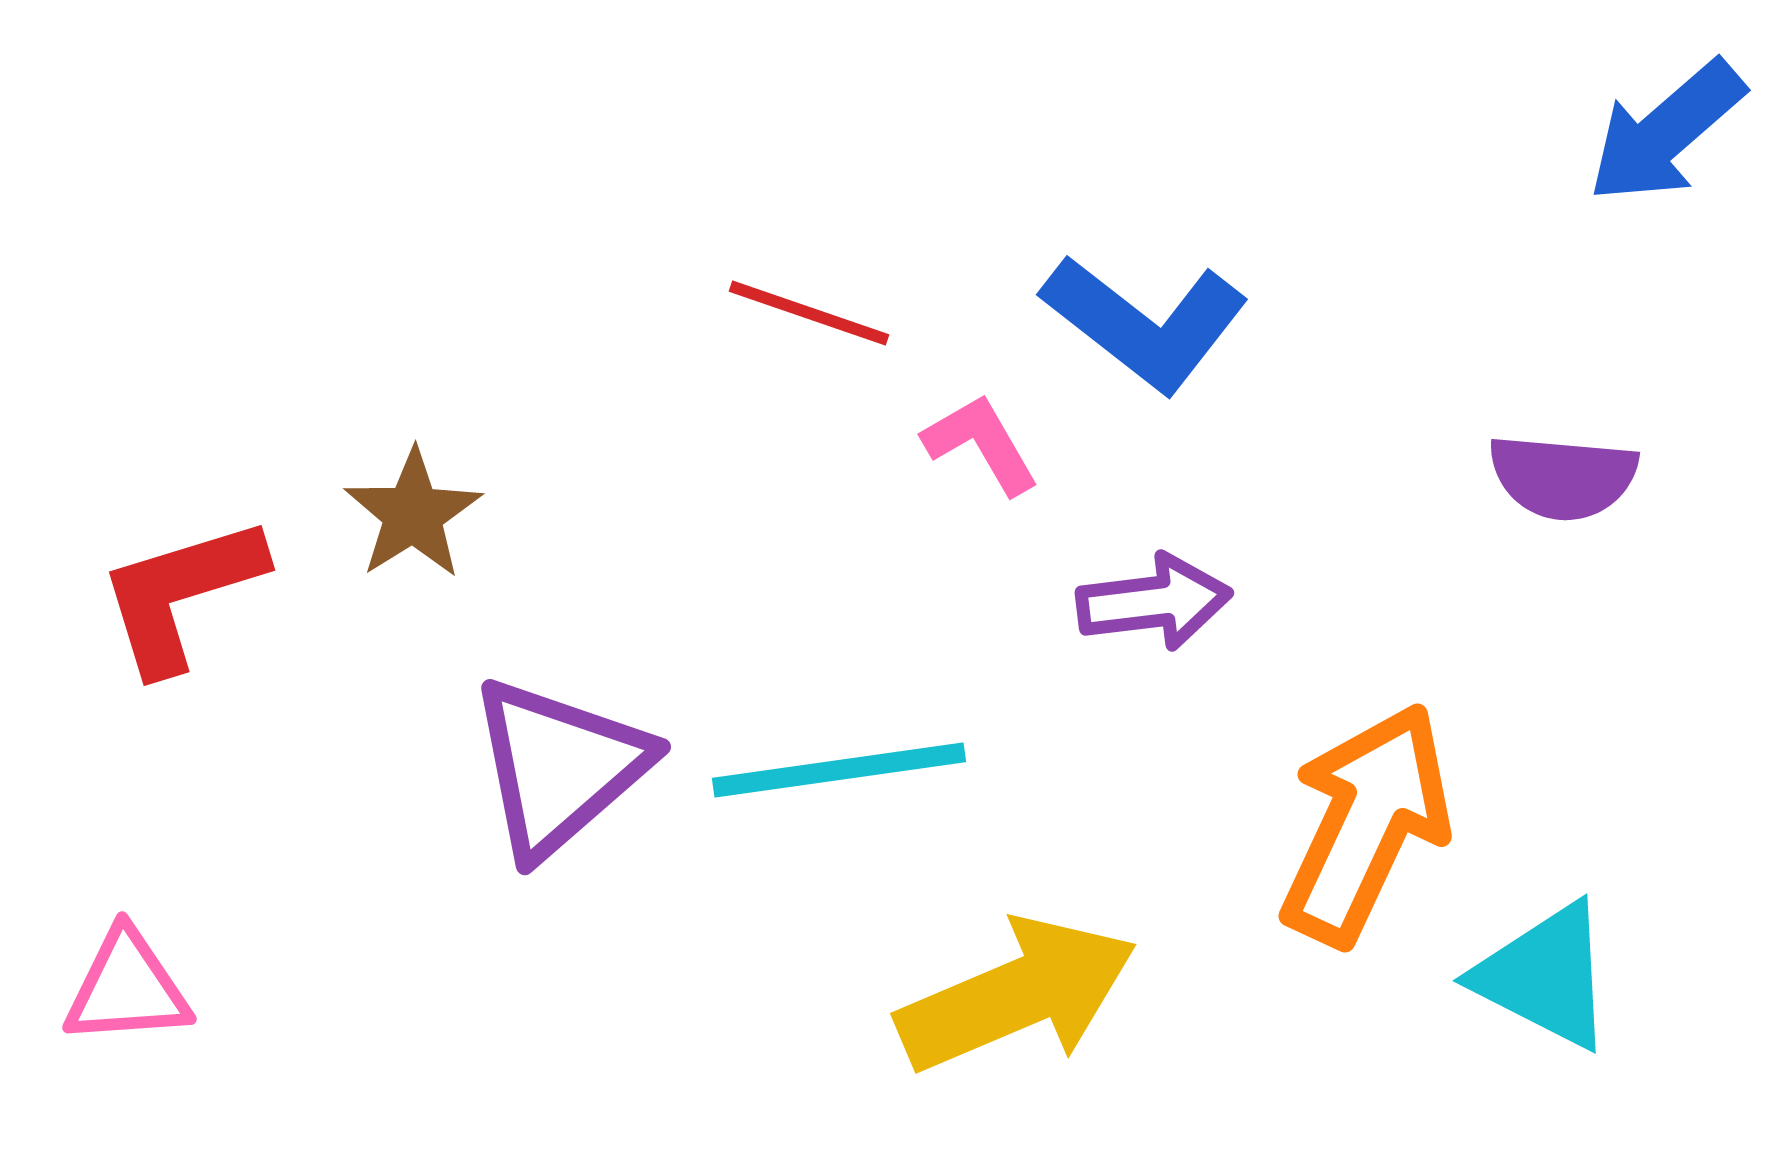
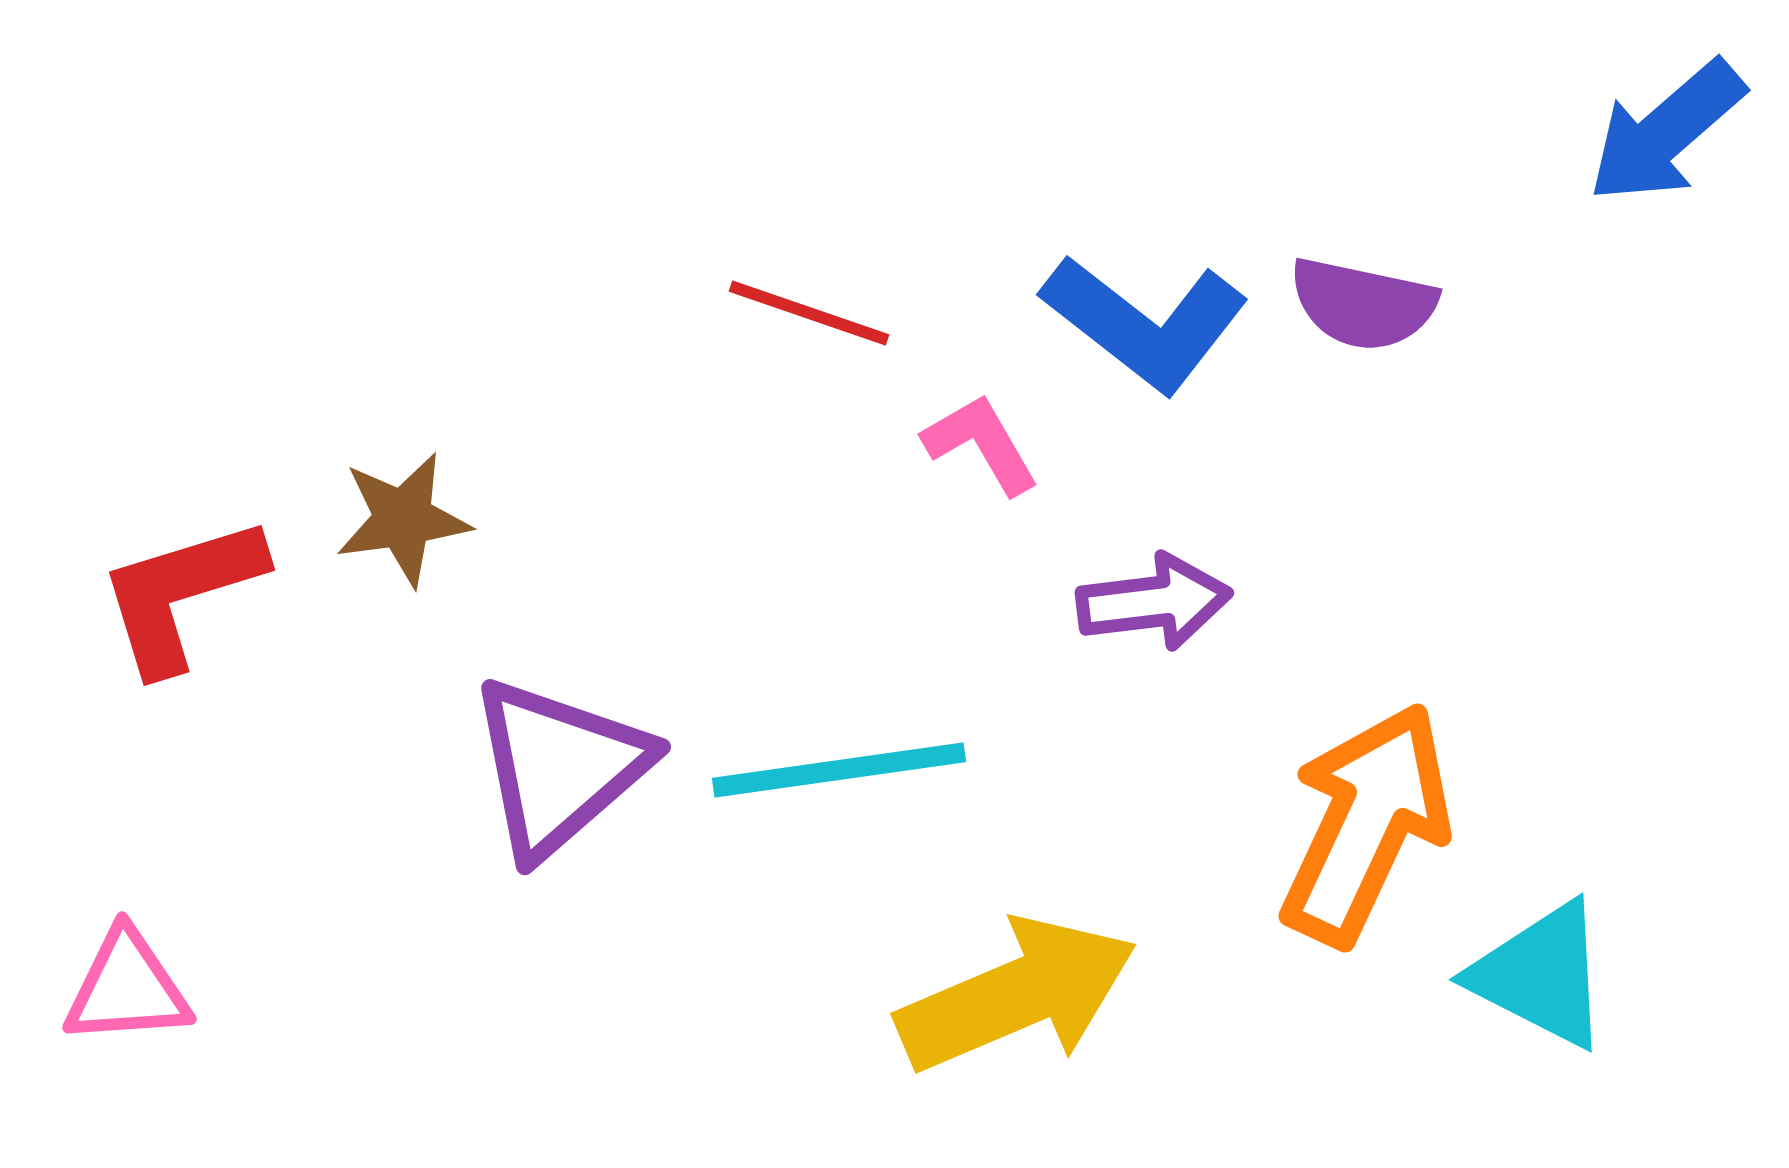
purple semicircle: moved 200 px left, 173 px up; rotated 7 degrees clockwise
brown star: moved 10 px left, 5 px down; rotated 24 degrees clockwise
cyan triangle: moved 4 px left, 1 px up
